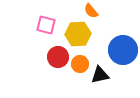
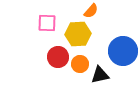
orange semicircle: rotated 98 degrees counterclockwise
pink square: moved 1 px right, 2 px up; rotated 12 degrees counterclockwise
blue circle: moved 1 px down
